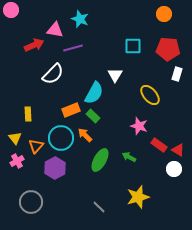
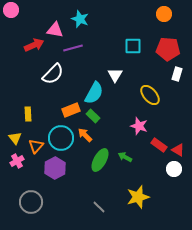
green arrow: moved 4 px left
